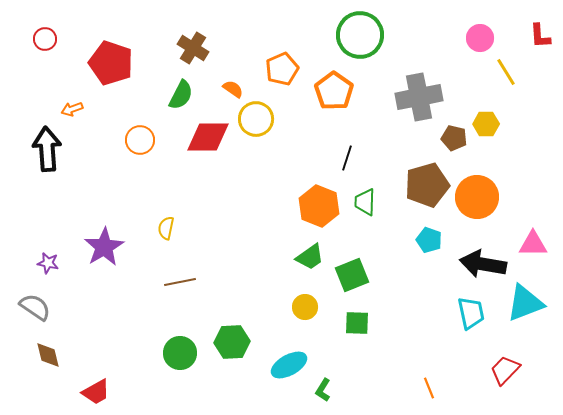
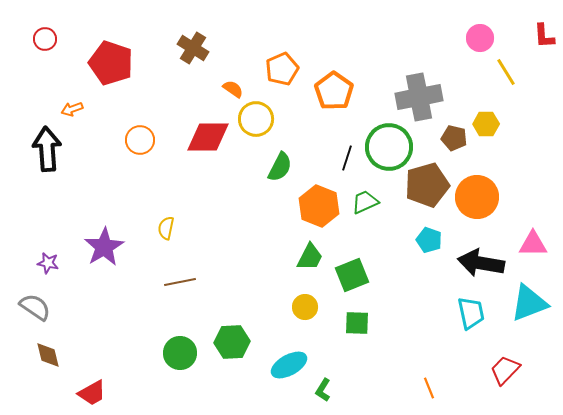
green circle at (360, 35): moved 29 px right, 112 px down
red L-shape at (540, 36): moved 4 px right
green semicircle at (181, 95): moved 99 px right, 72 px down
green trapezoid at (365, 202): rotated 64 degrees clockwise
green trapezoid at (310, 257): rotated 28 degrees counterclockwise
black arrow at (483, 264): moved 2 px left, 1 px up
cyan triangle at (525, 303): moved 4 px right
red trapezoid at (96, 392): moved 4 px left, 1 px down
